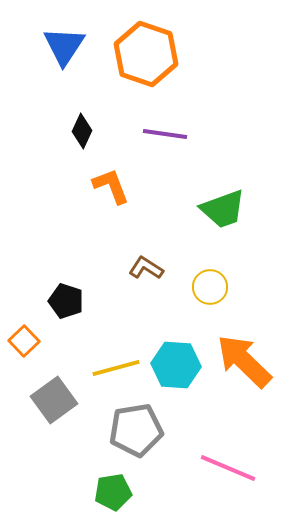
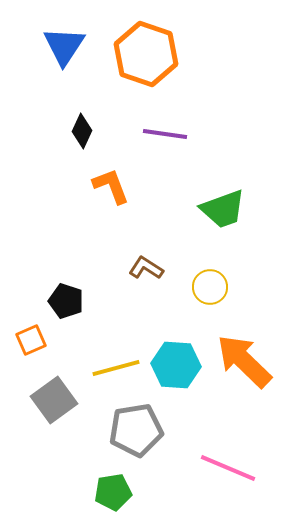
orange square: moved 7 px right, 1 px up; rotated 20 degrees clockwise
